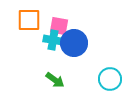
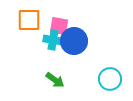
blue circle: moved 2 px up
